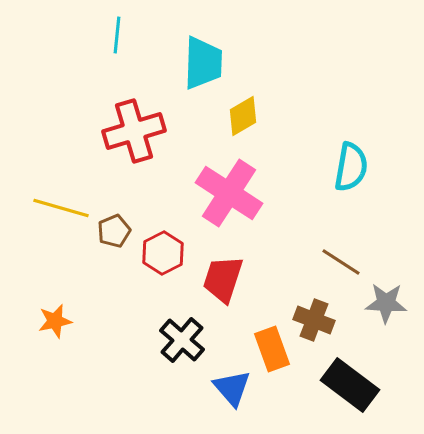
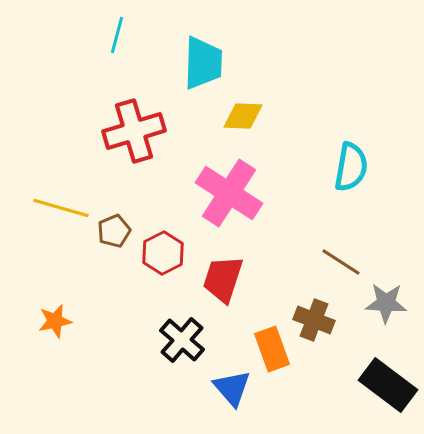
cyan line: rotated 9 degrees clockwise
yellow diamond: rotated 33 degrees clockwise
black rectangle: moved 38 px right
